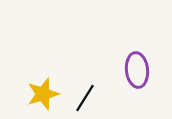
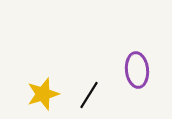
black line: moved 4 px right, 3 px up
